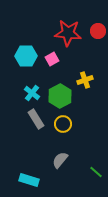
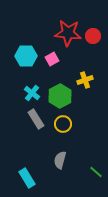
red circle: moved 5 px left, 5 px down
gray semicircle: rotated 24 degrees counterclockwise
cyan rectangle: moved 2 px left, 2 px up; rotated 42 degrees clockwise
